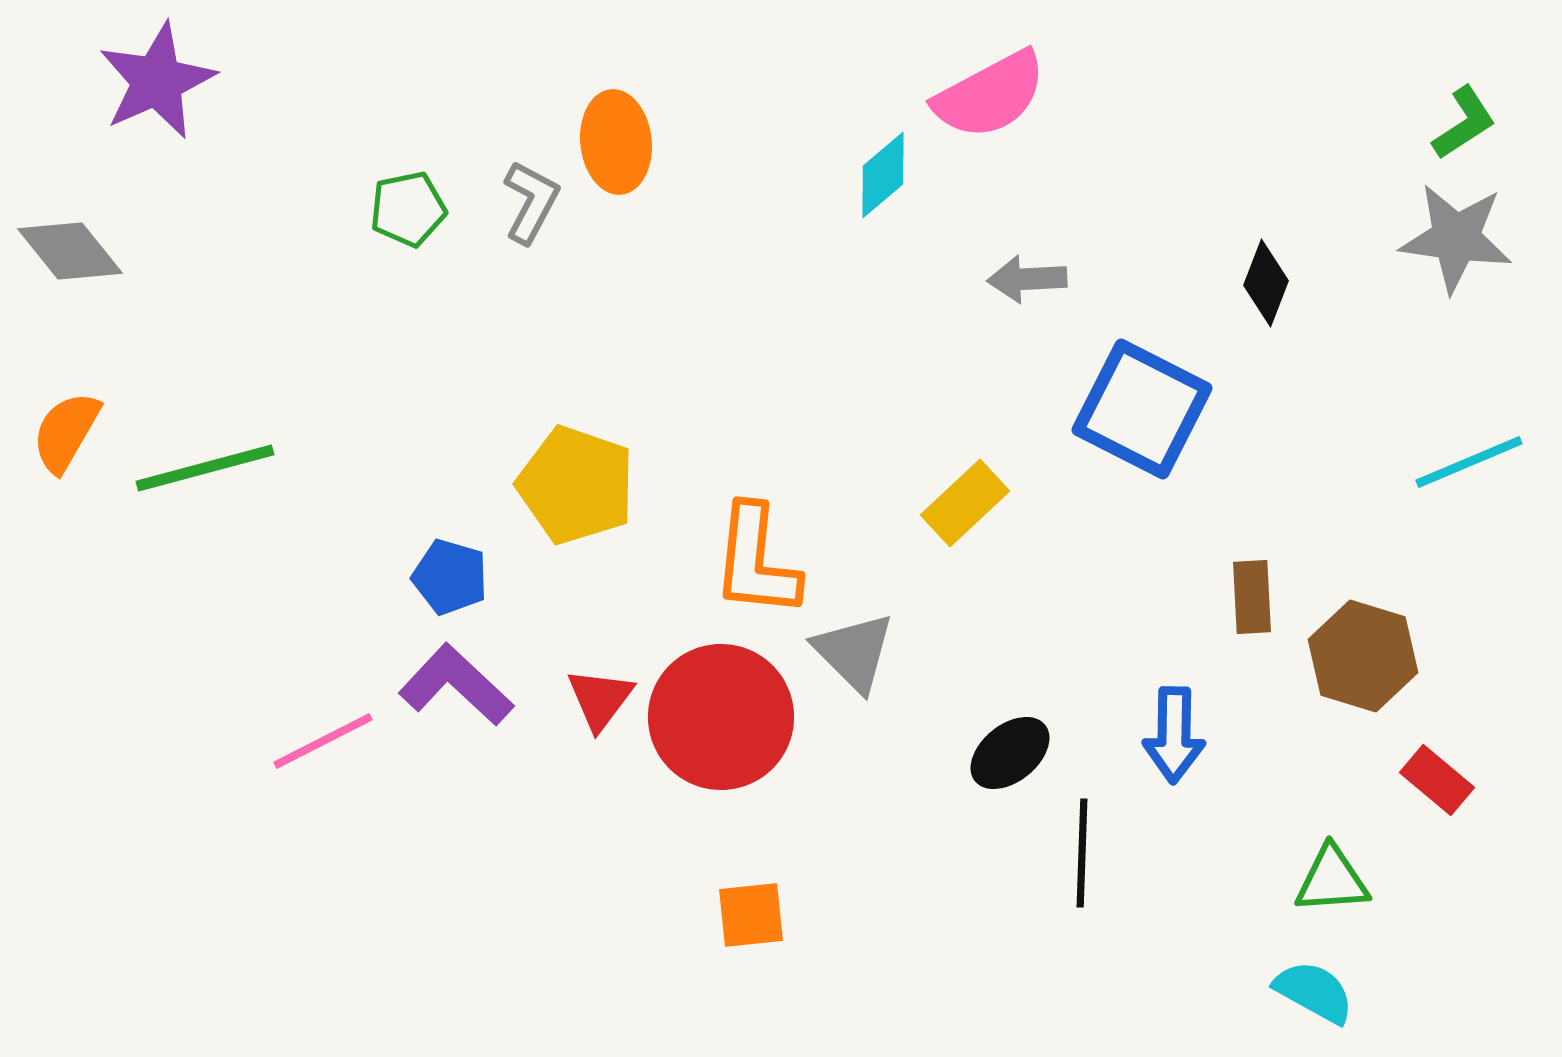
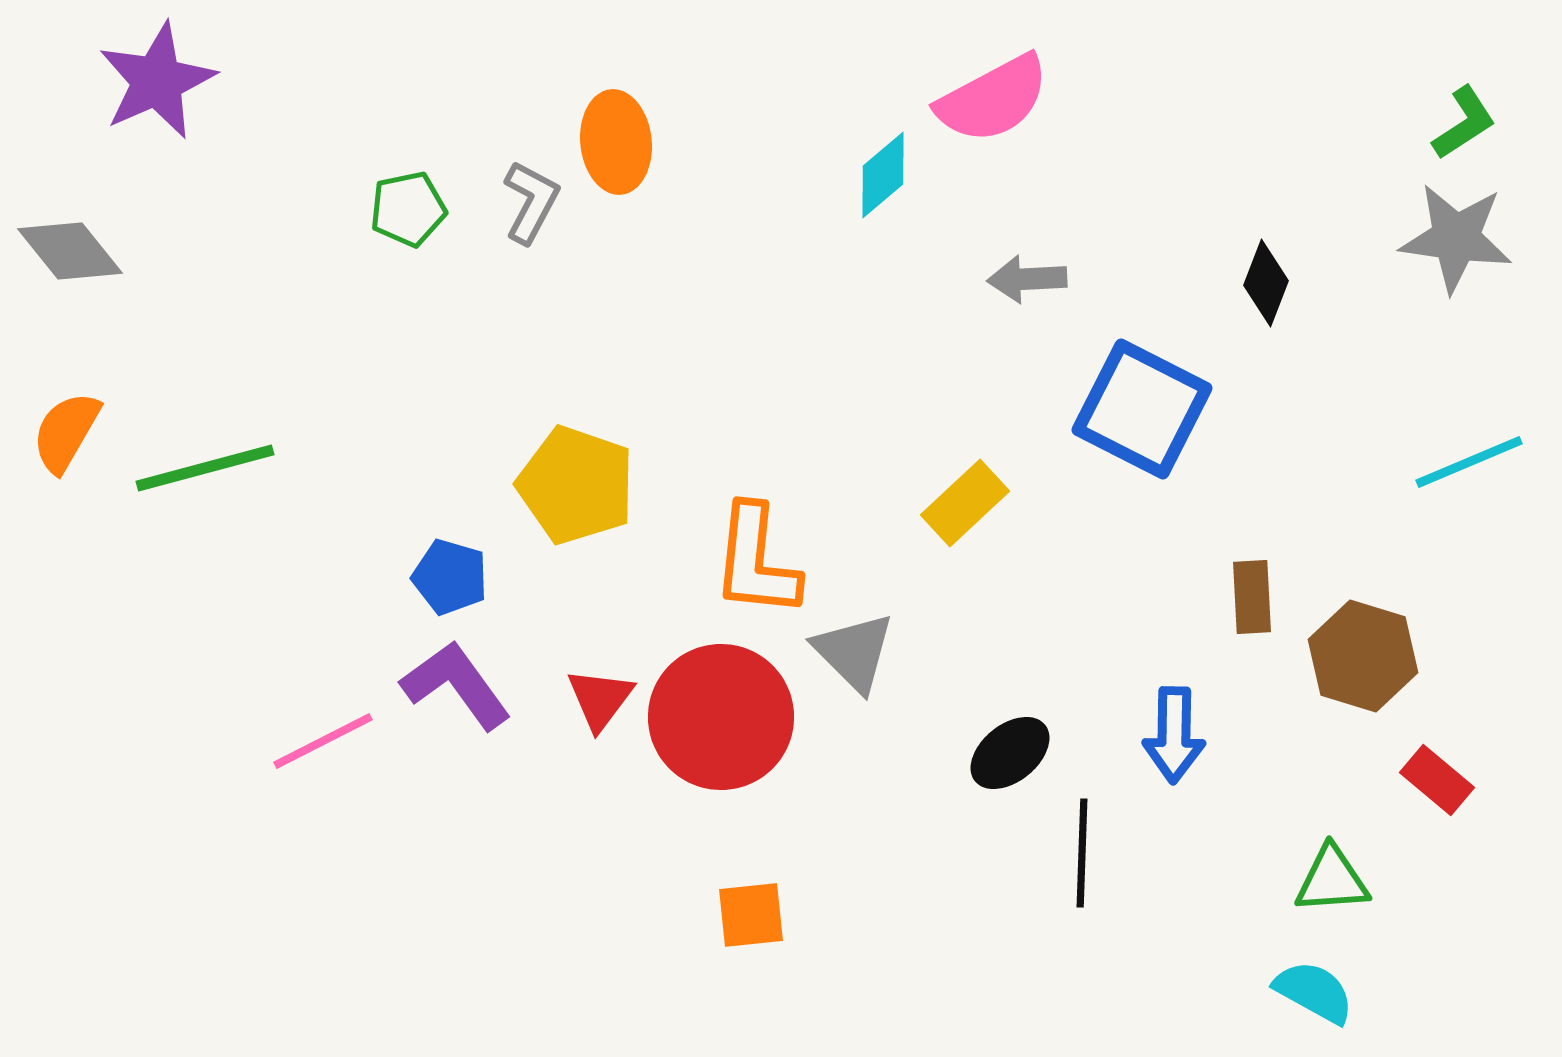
pink semicircle: moved 3 px right, 4 px down
purple L-shape: rotated 11 degrees clockwise
